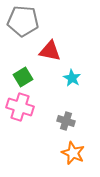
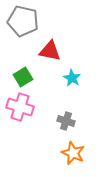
gray pentagon: rotated 8 degrees clockwise
